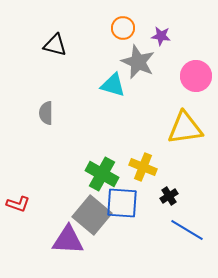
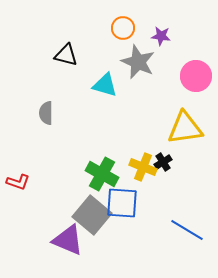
black triangle: moved 11 px right, 10 px down
cyan triangle: moved 8 px left
black cross: moved 6 px left, 34 px up
red L-shape: moved 22 px up
purple triangle: rotated 20 degrees clockwise
